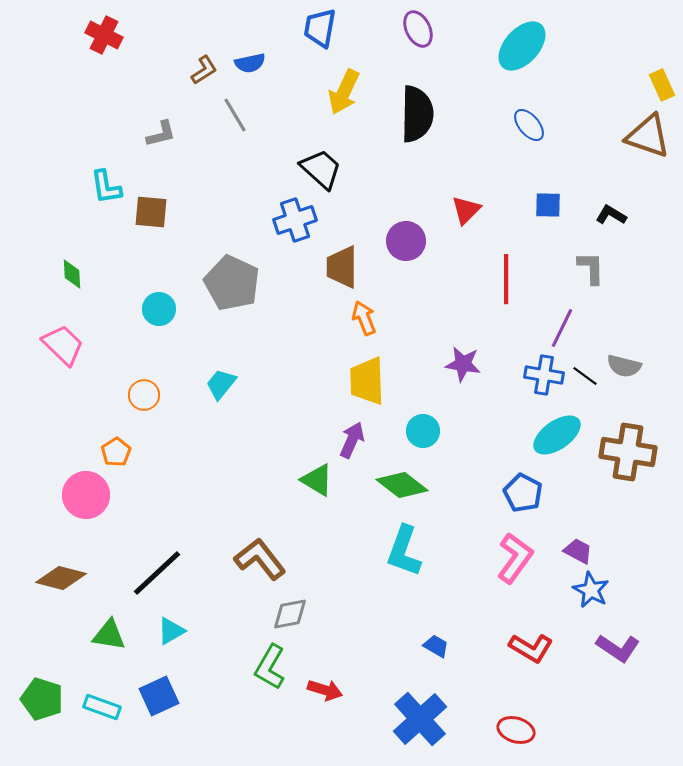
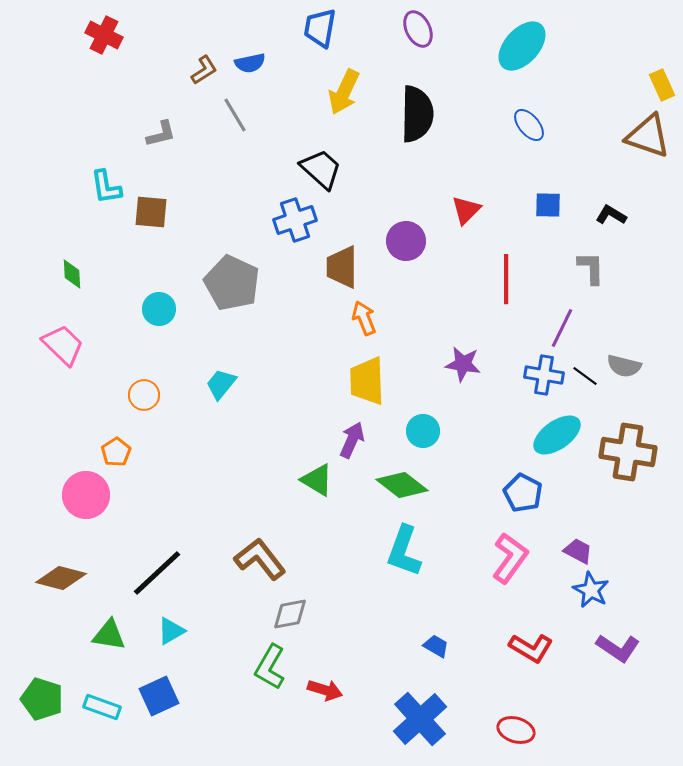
pink L-shape at (515, 558): moved 5 px left
